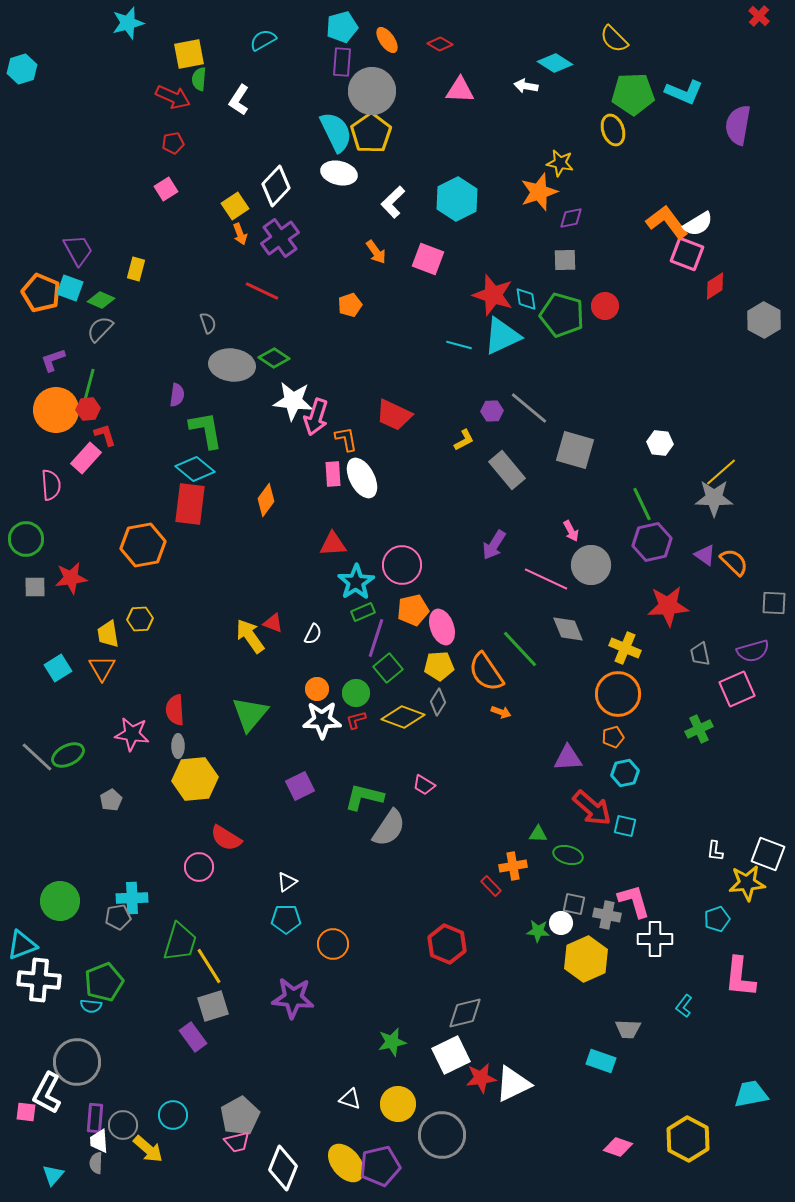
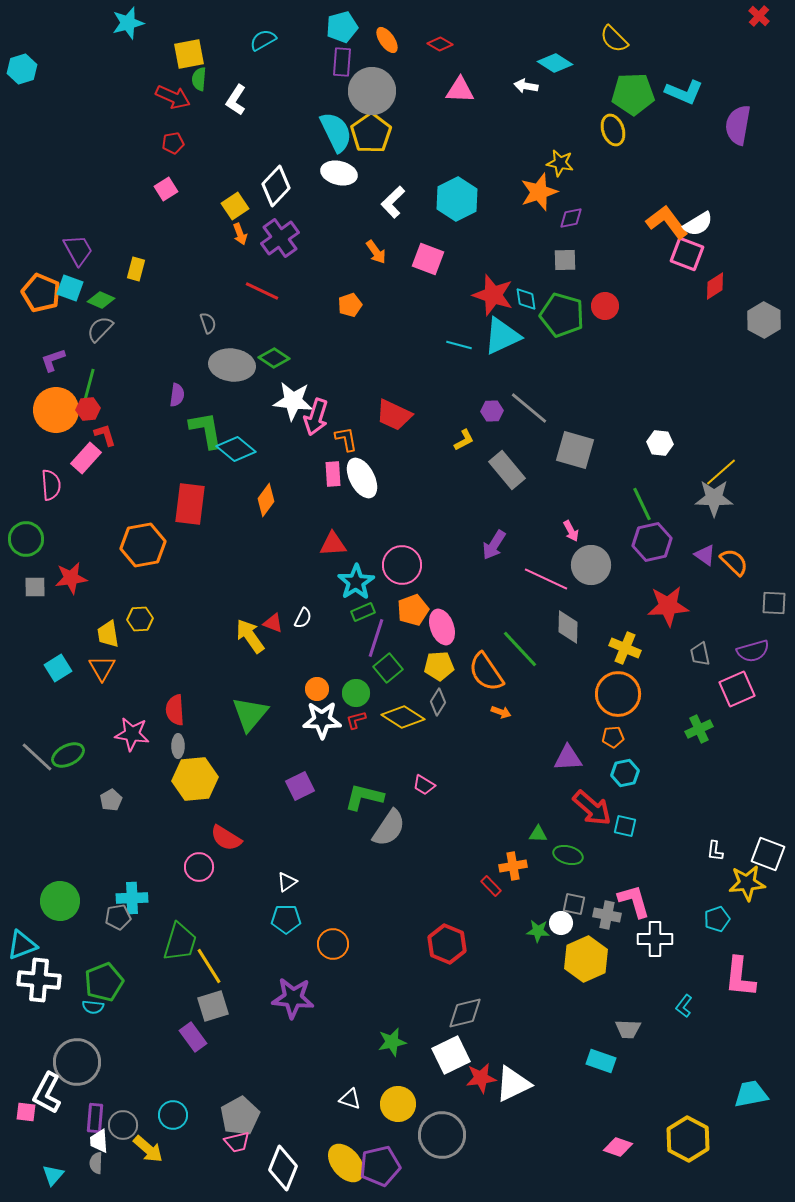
white L-shape at (239, 100): moved 3 px left
cyan diamond at (195, 469): moved 41 px right, 20 px up
orange pentagon at (413, 610): rotated 8 degrees counterclockwise
gray diamond at (568, 629): moved 2 px up; rotated 24 degrees clockwise
white semicircle at (313, 634): moved 10 px left, 16 px up
yellow diamond at (403, 717): rotated 12 degrees clockwise
orange pentagon at (613, 737): rotated 10 degrees clockwise
cyan semicircle at (91, 1006): moved 2 px right, 1 px down
